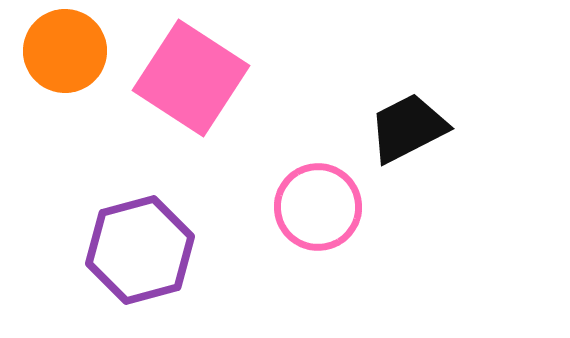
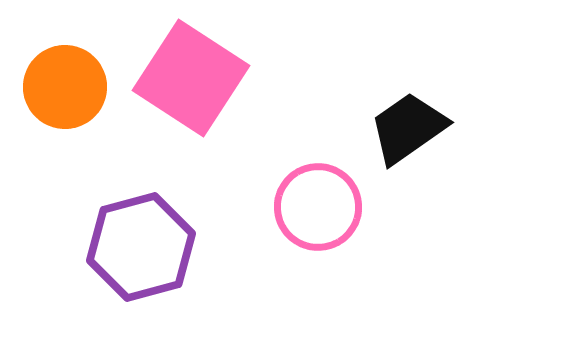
orange circle: moved 36 px down
black trapezoid: rotated 8 degrees counterclockwise
purple hexagon: moved 1 px right, 3 px up
